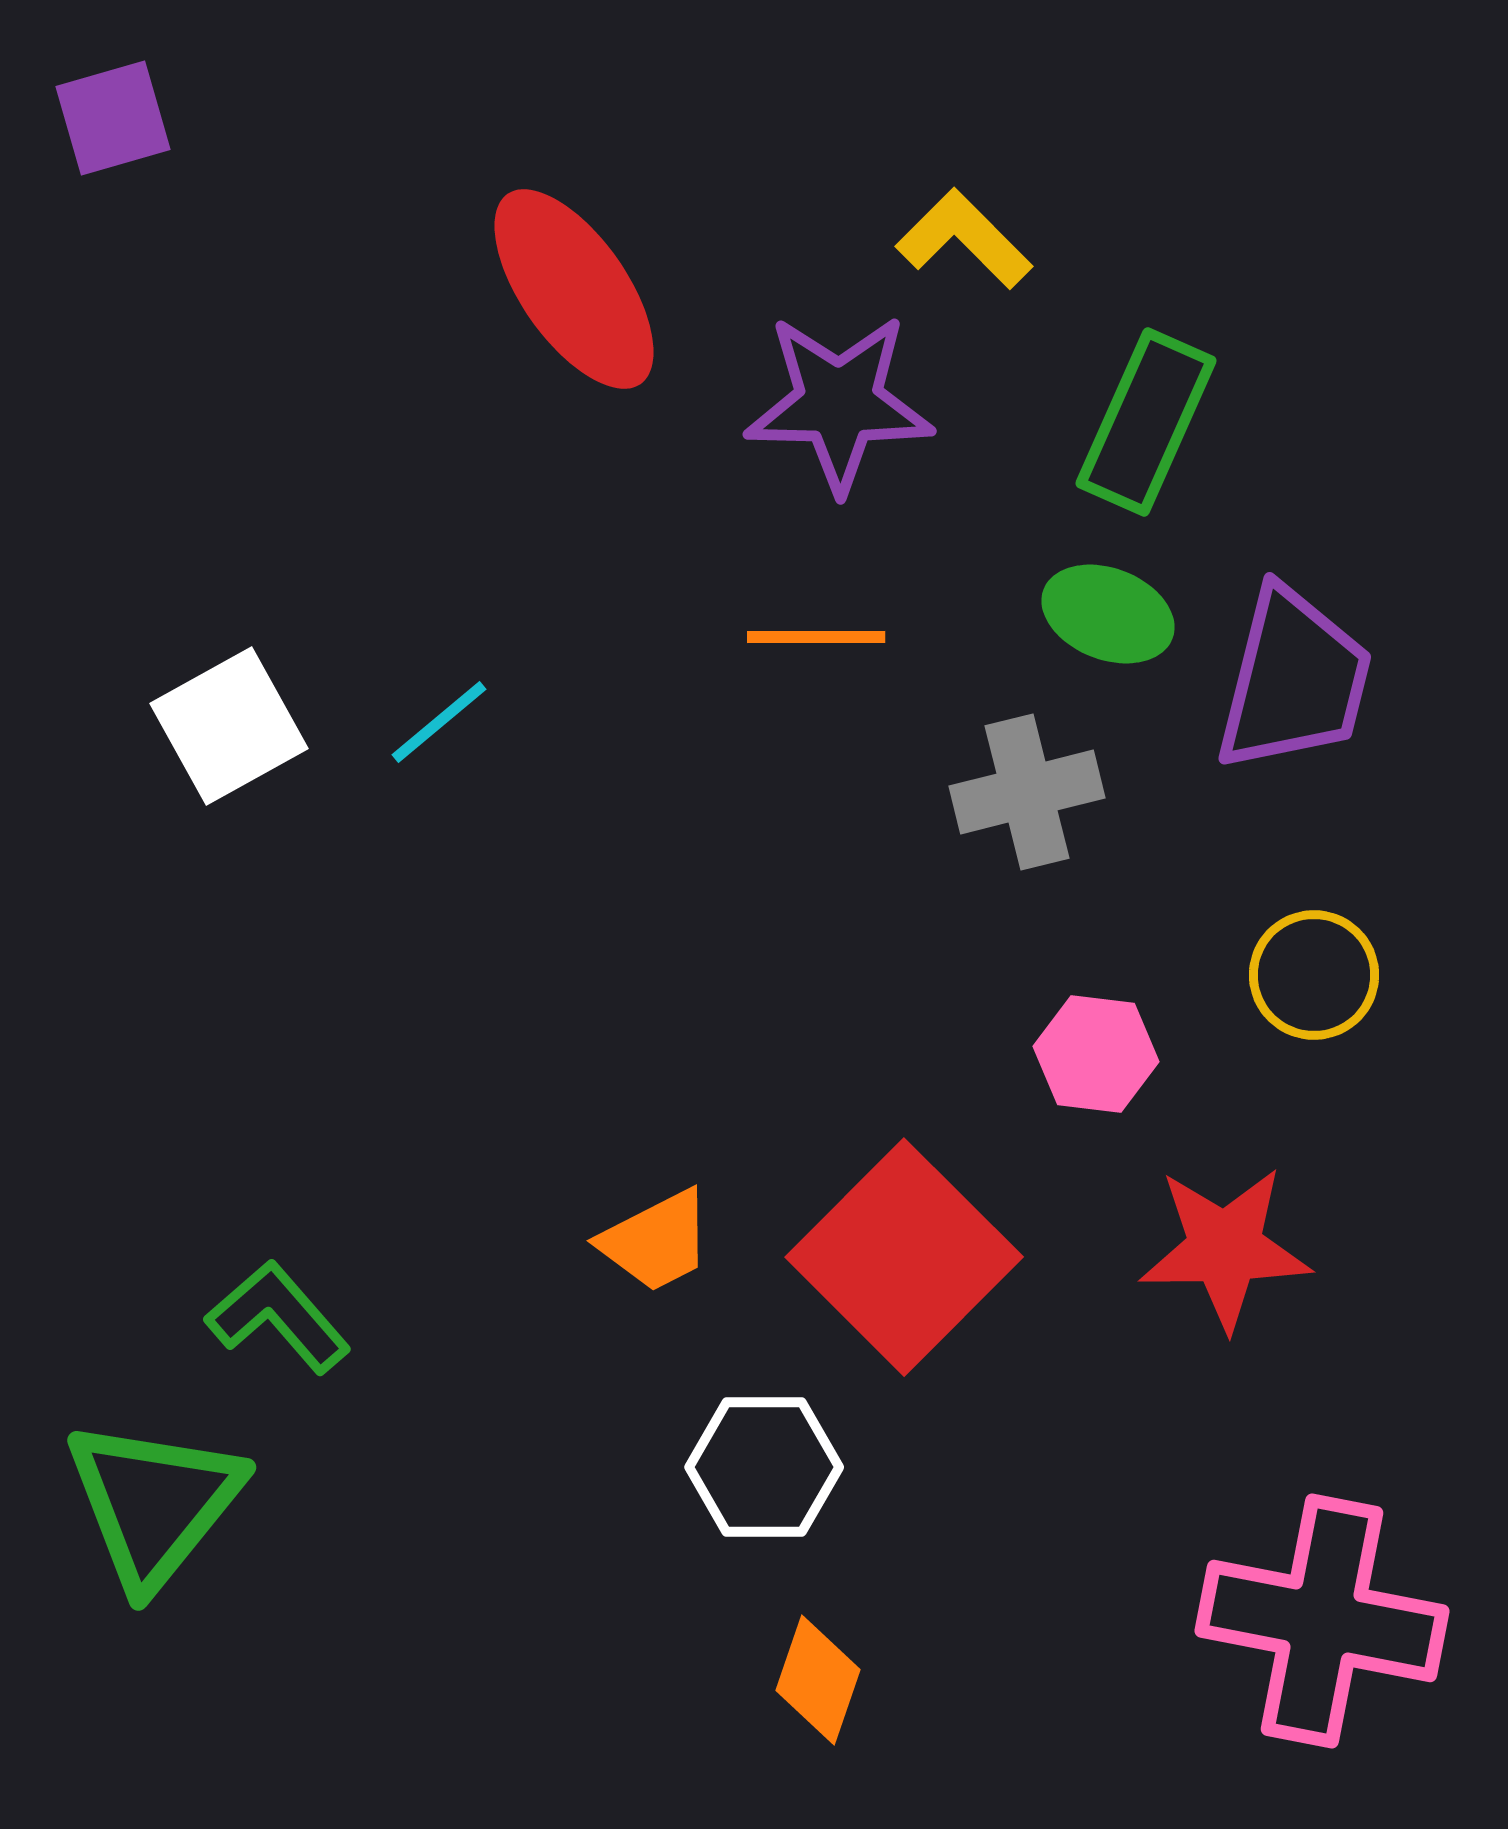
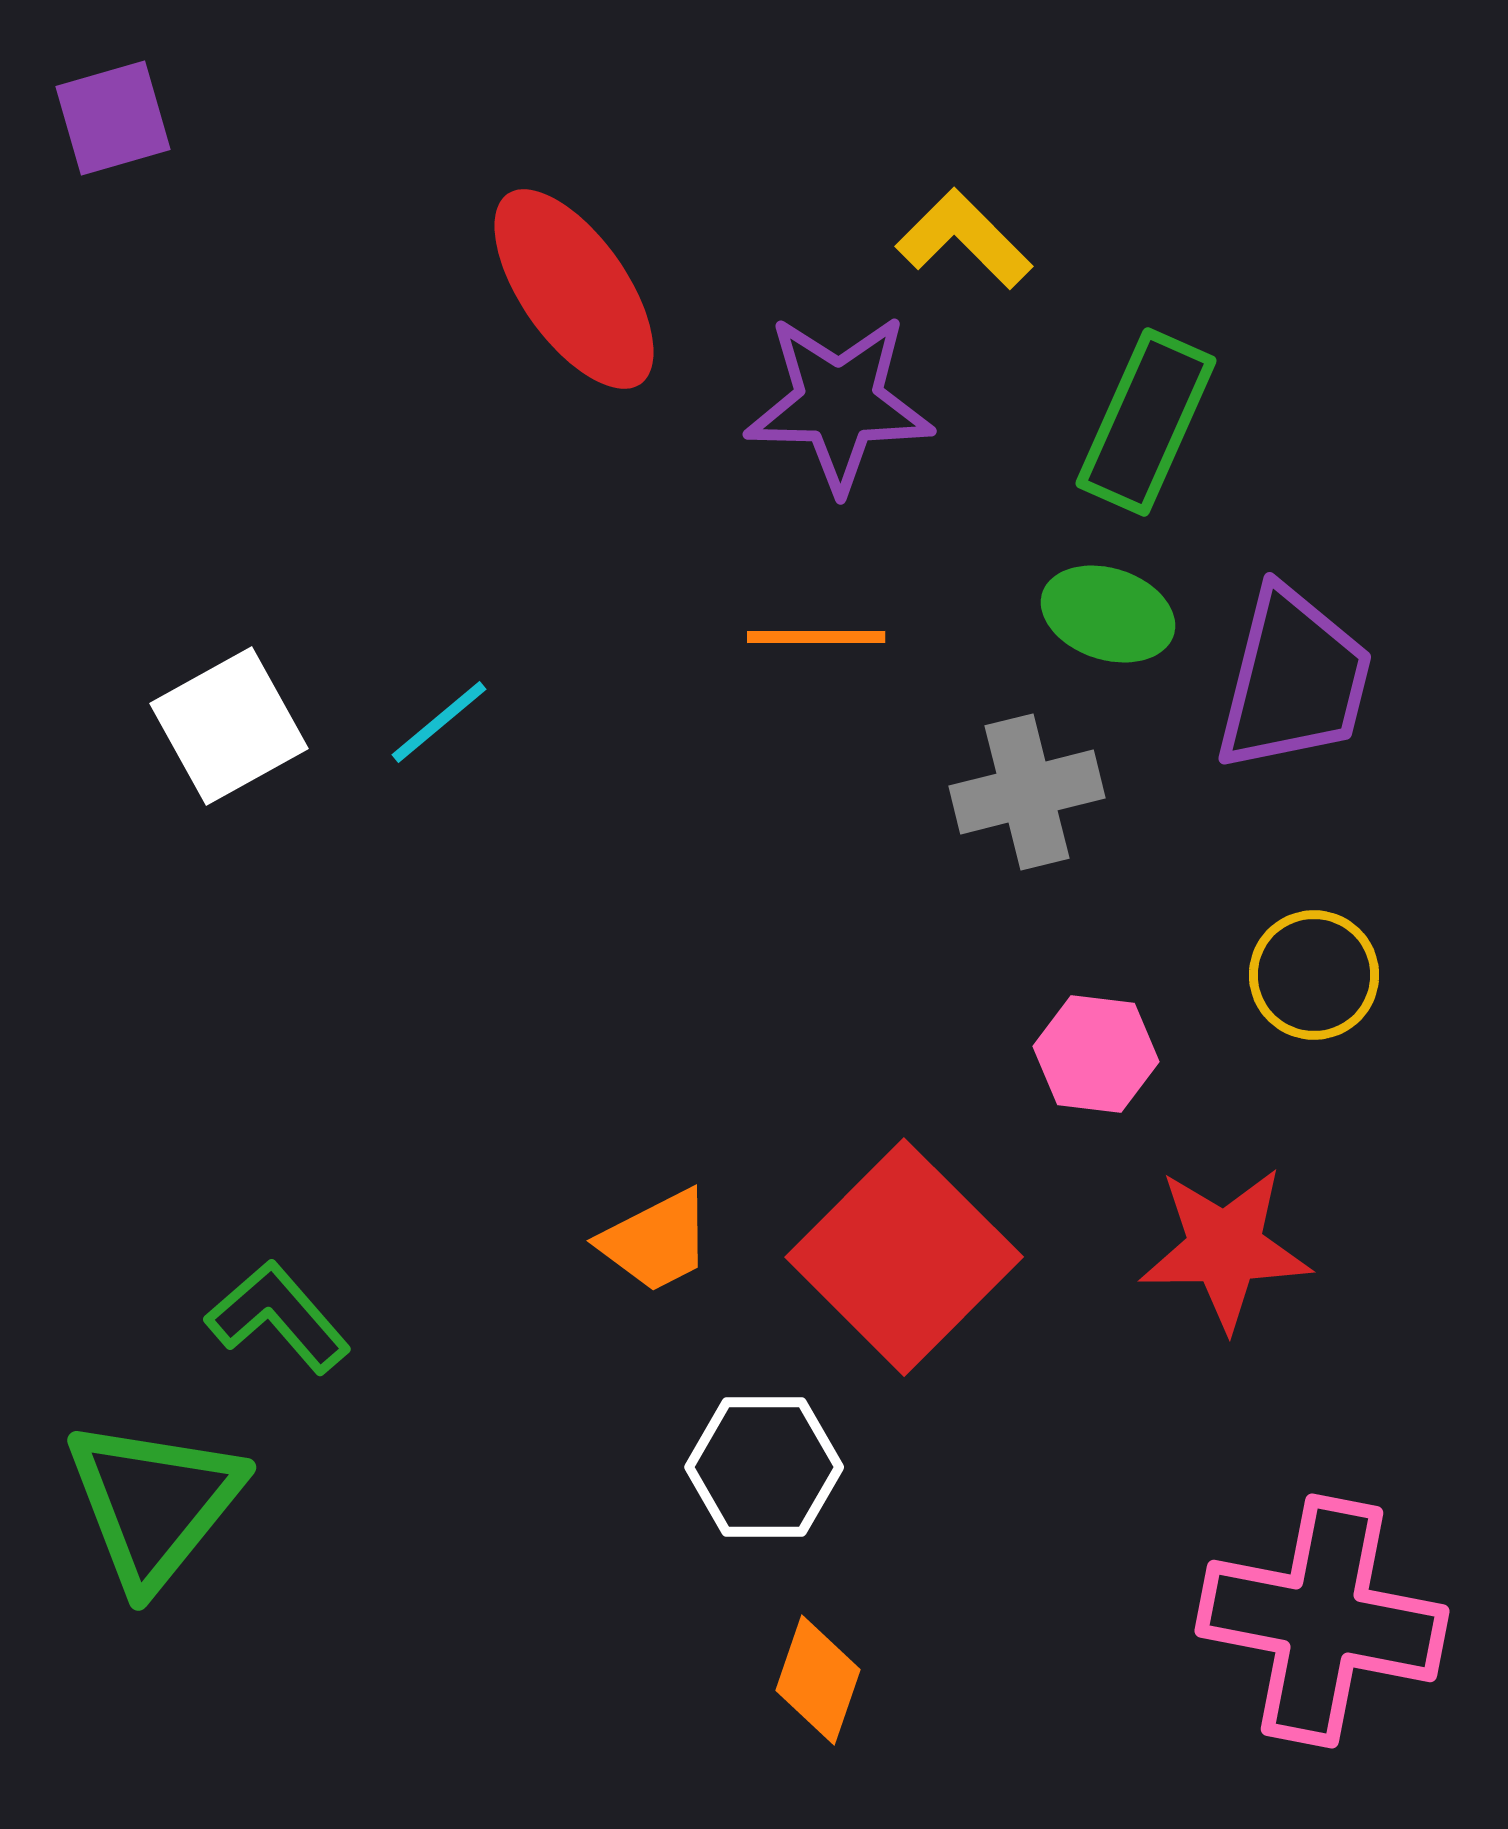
green ellipse: rotated 3 degrees counterclockwise
